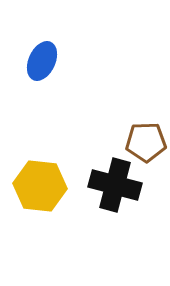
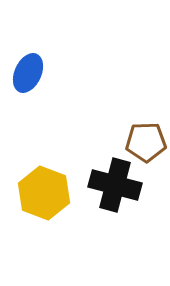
blue ellipse: moved 14 px left, 12 px down
yellow hexagon: moved 4 px right, 7 px down; rotated 15 degrees clockwise
